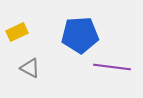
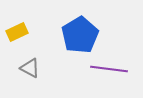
blue pentagon: rotated 27 degrees counterclockwise
purple line: moved 3 px left, 2 px down
